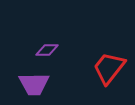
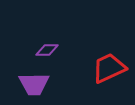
red trapezoid: rotated 27 degrees clockwise
